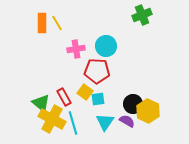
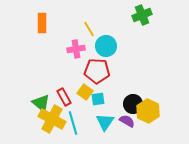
yellow line: moved 32 px right, 6 px down
